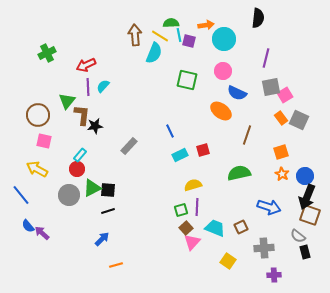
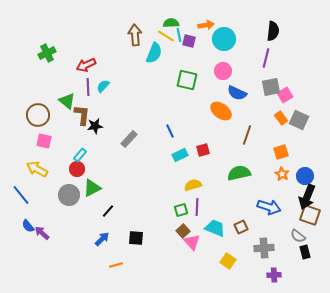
black semicircle at (258, 18): moved 15 px right, 13 px down
yellow line at (160, 36): moved 6 px right
green triangle at (67, 101): rotated 30 degrees counterclockwise
gray rectangle at (129, 146): moved 7 px up
black square at (108, 190): moved 28 px right, 48 px down
black line at (108, 211): rotated 32 degrees counterclockwise
brown square at (186, 228): moved 3 px left, 3 px down
pink triangle at (192, 242): rotated 24 degrees counterclockwise
